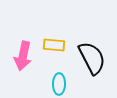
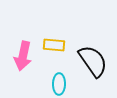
black semicircle: moved 1 px right, 3 px down; rotated 8 degrees counterclockwise
